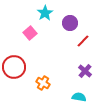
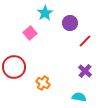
red line: moved 2 px right
